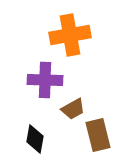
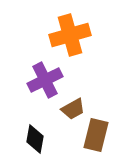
orange cross: rotated 6 degrees counterclockwise
purple cross: rotated 28 degrees counterclockwise
brown rectangle: moved 2 px left; rotated 28 degrees clockwise
